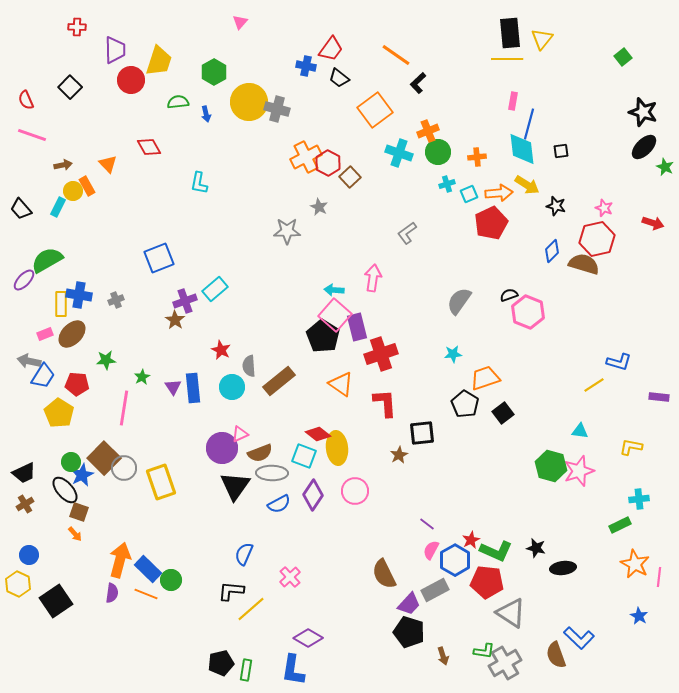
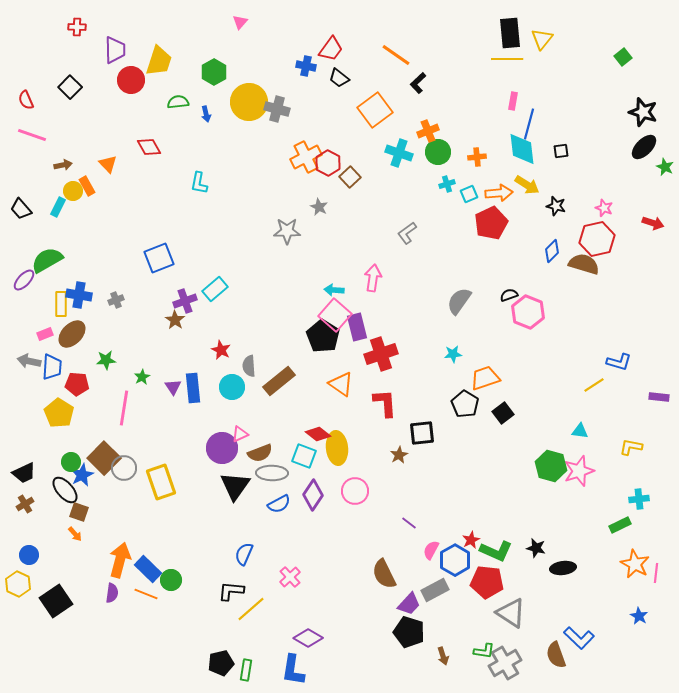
blue trapezoid at (43, 376): moved 9 px right, 9 px up; rotated 28 degrees counterclockwise
purple line at (427, 524): moved 18 px left, 1 px up
pink line at (659, 577): moved 3 px left, 4 px up
